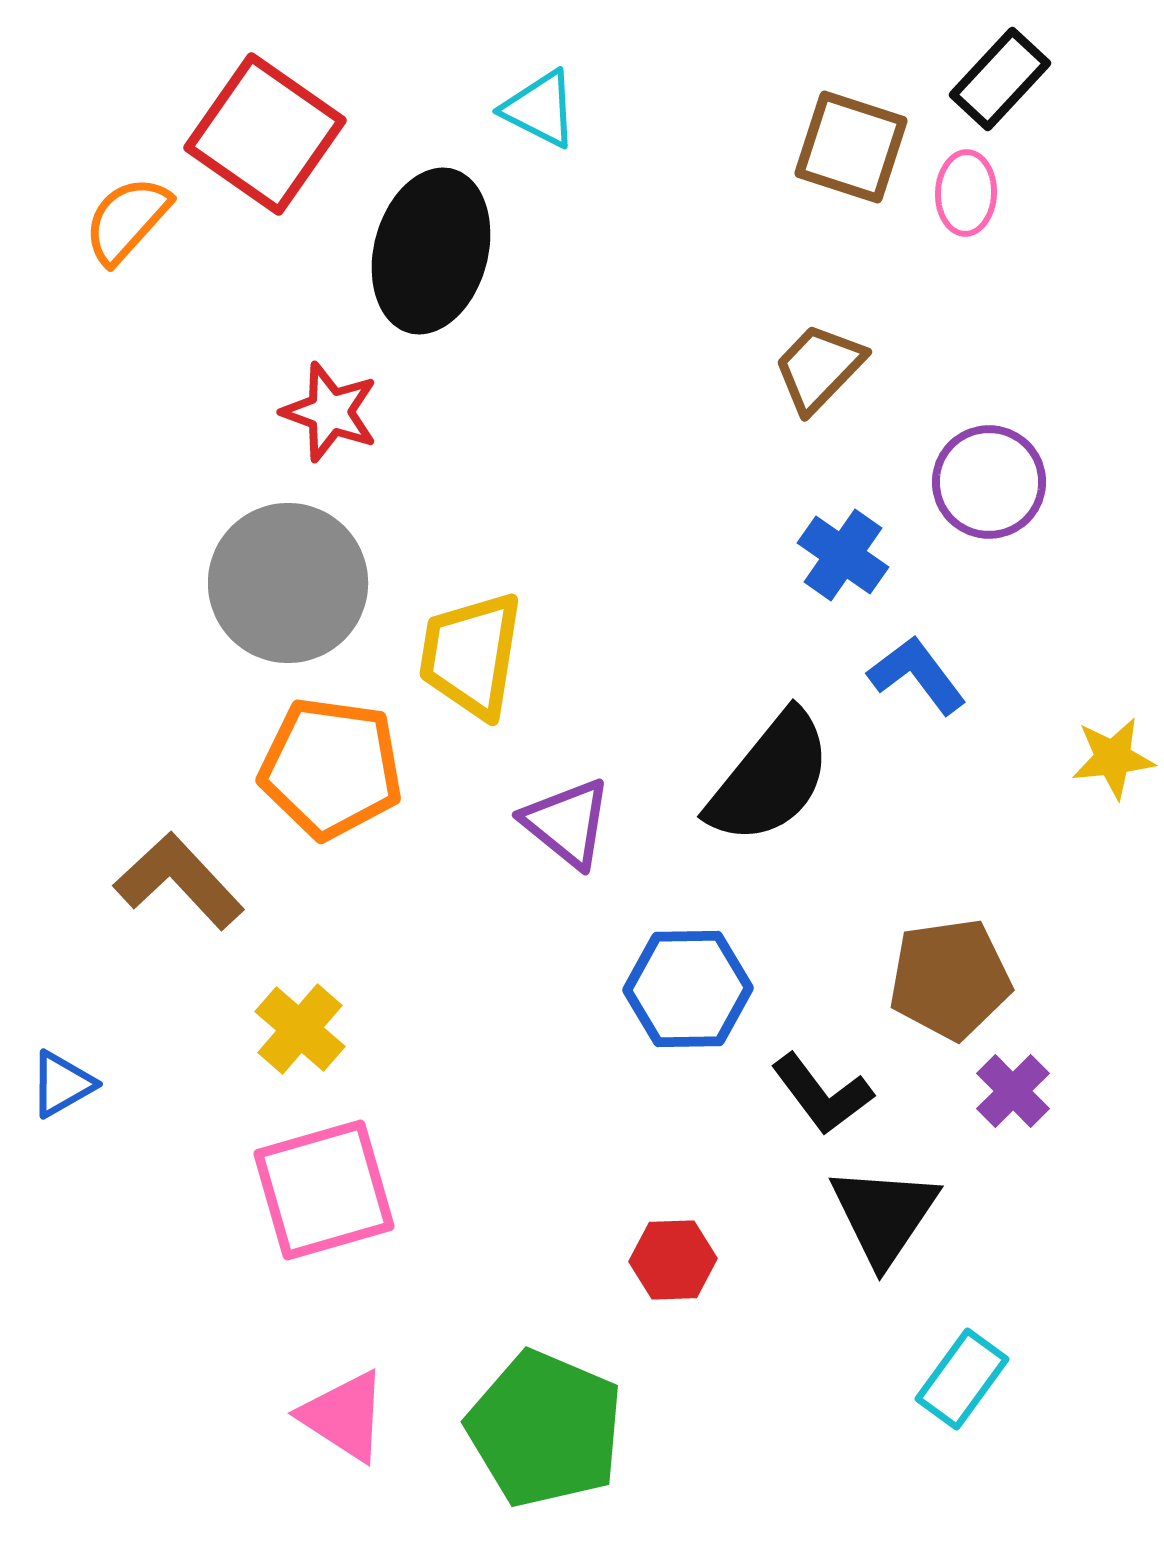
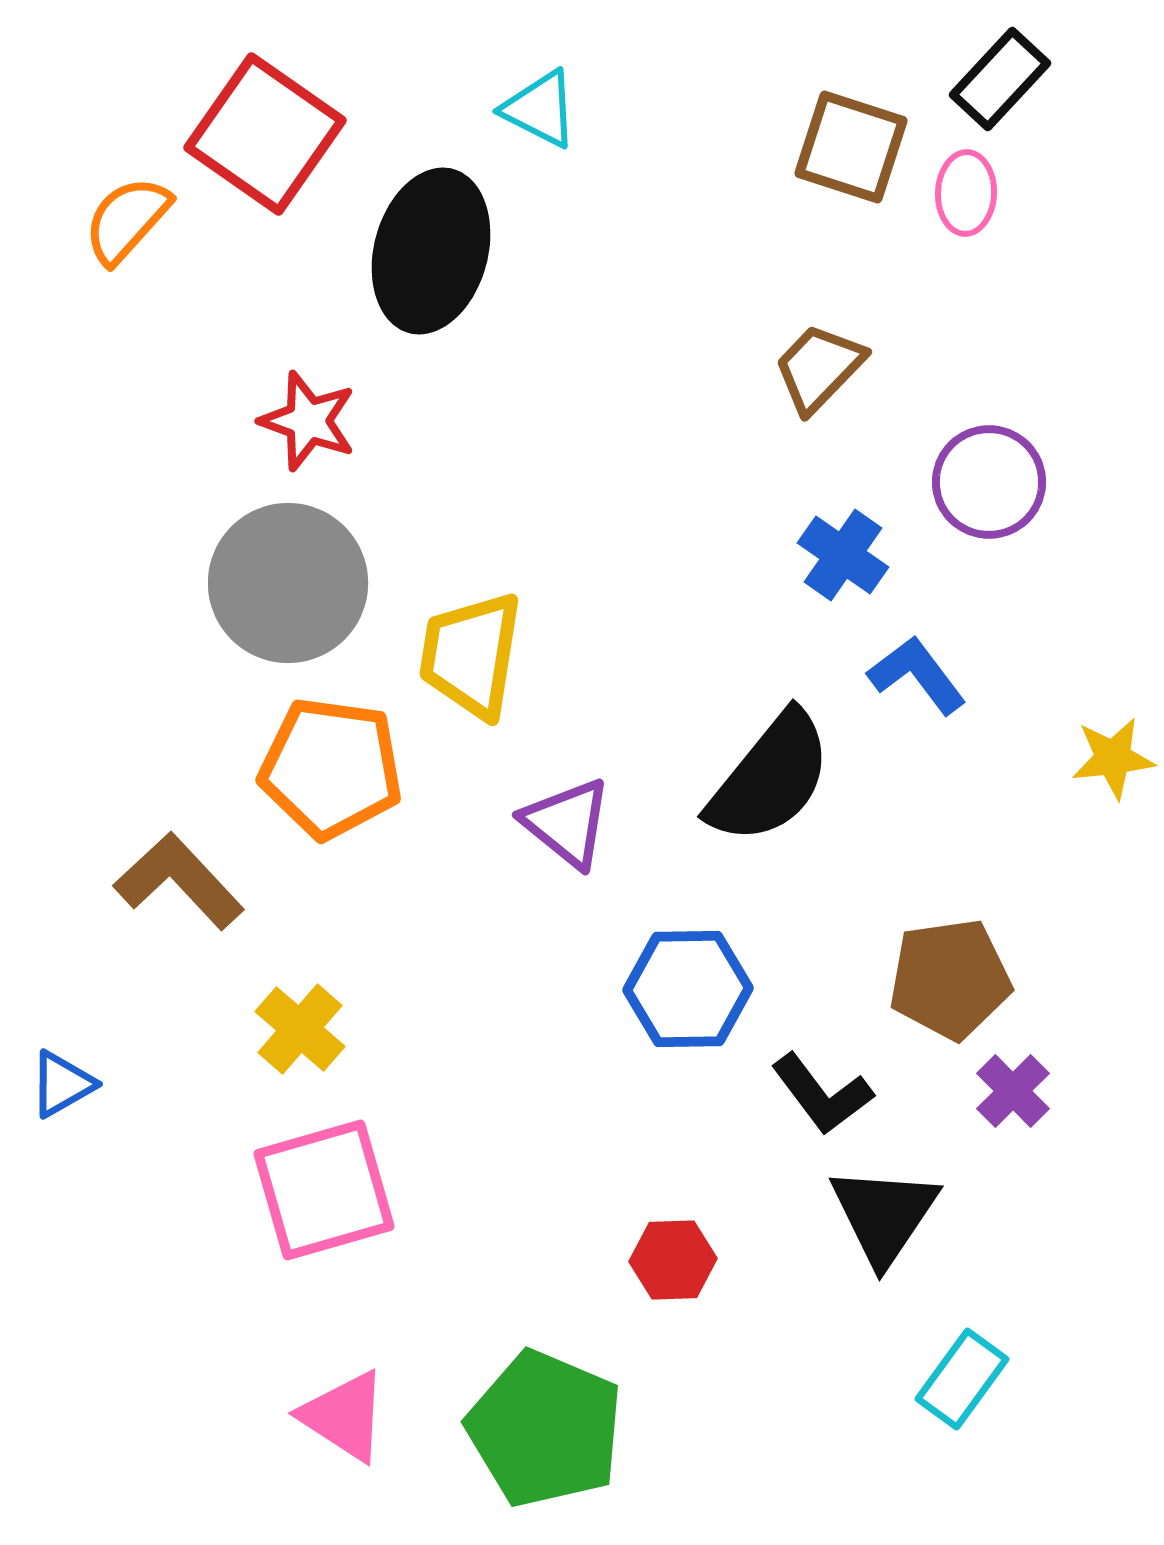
red star: moved 22 px left, 9 px down
